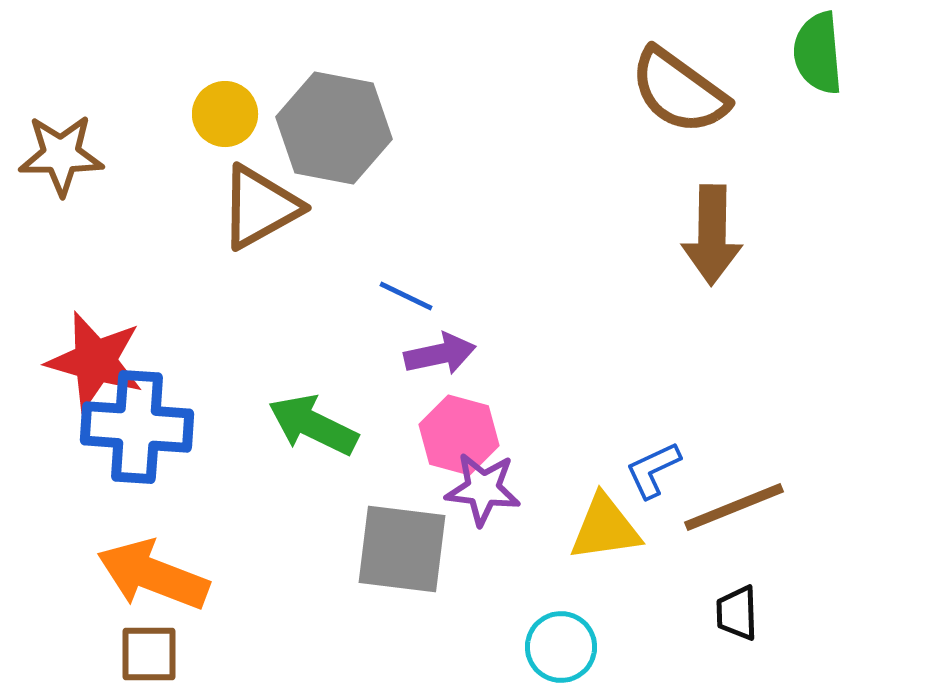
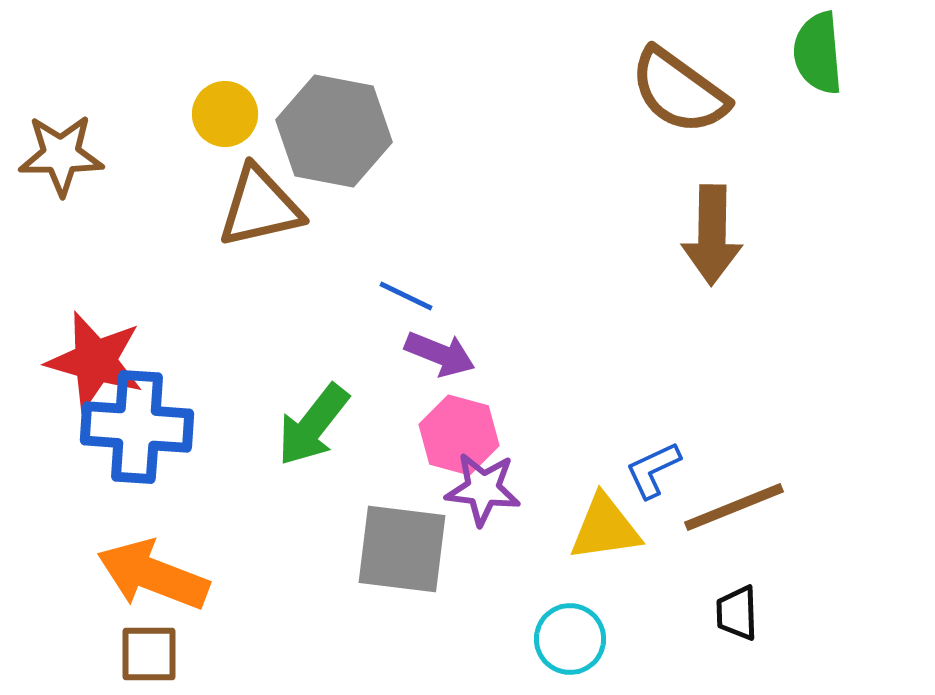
gray hexagon: moved 3 px down
brown triangle: rotated 16 degrees clockwise
purple arrow: rotated 34 degrees clockwise
green arrow: rotated 78 degrees counterclockwise
cyan circle: moved 9 px right, 8 px up
